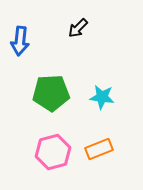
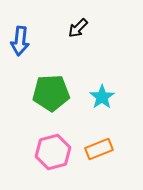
cyan star: rotated 30 degrees clockwise
